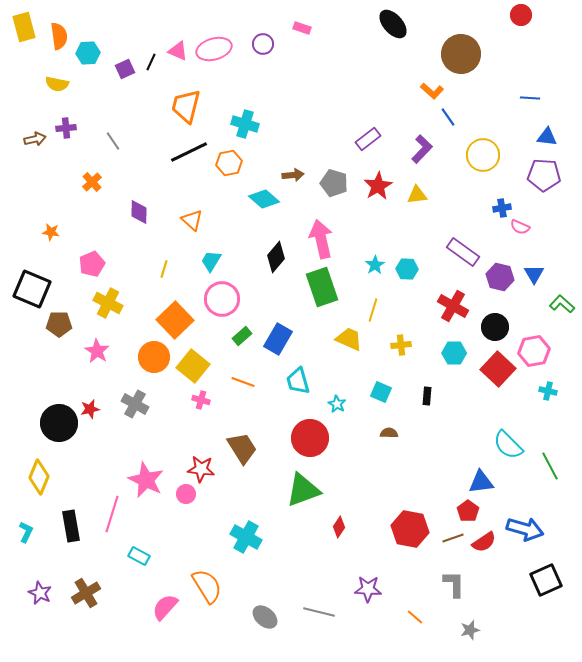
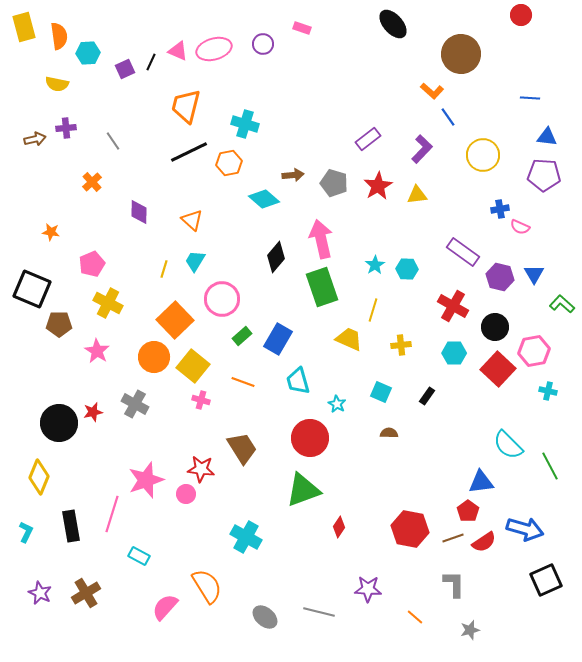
blue cross at (502, 208): moved 2 px left, 1 px down
cyan trapezoid at (211, 261): moved 16 px left
black rectangle at (427, 396): rotated 30 degrees clockwise
red star at (90, 409): moved 3 px right, 3 px down
pink star at (146, 480): rotated 27 degrees clockwise
